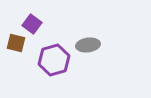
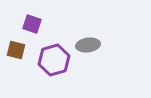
purple square: rotated 18 degrees counterclockwise
brown square: moved 7 px down
